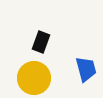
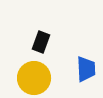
blue trapezoid: rotated 12 degrees clockwise
